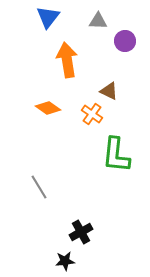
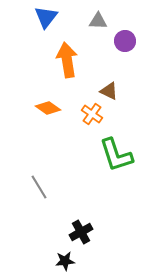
blue triangle: moved 2 px left
green L-shape: rotated 24 degrees counterclockwise
